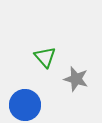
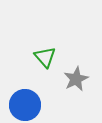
gray star: rotated 30 degrees clockwise
